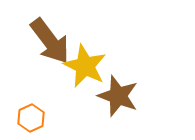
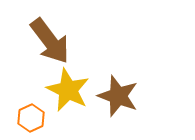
yellow star: moved 17 px left, 24 px down
